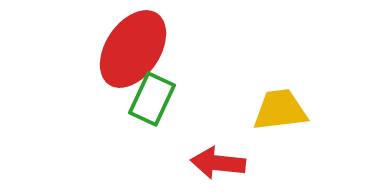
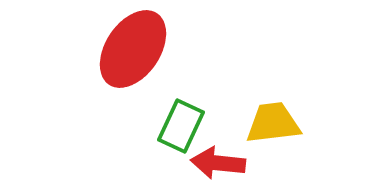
green rectangle: moved 29 px right, 27 px down
yellow trapezoid: moved 7 px left, 13 px down
